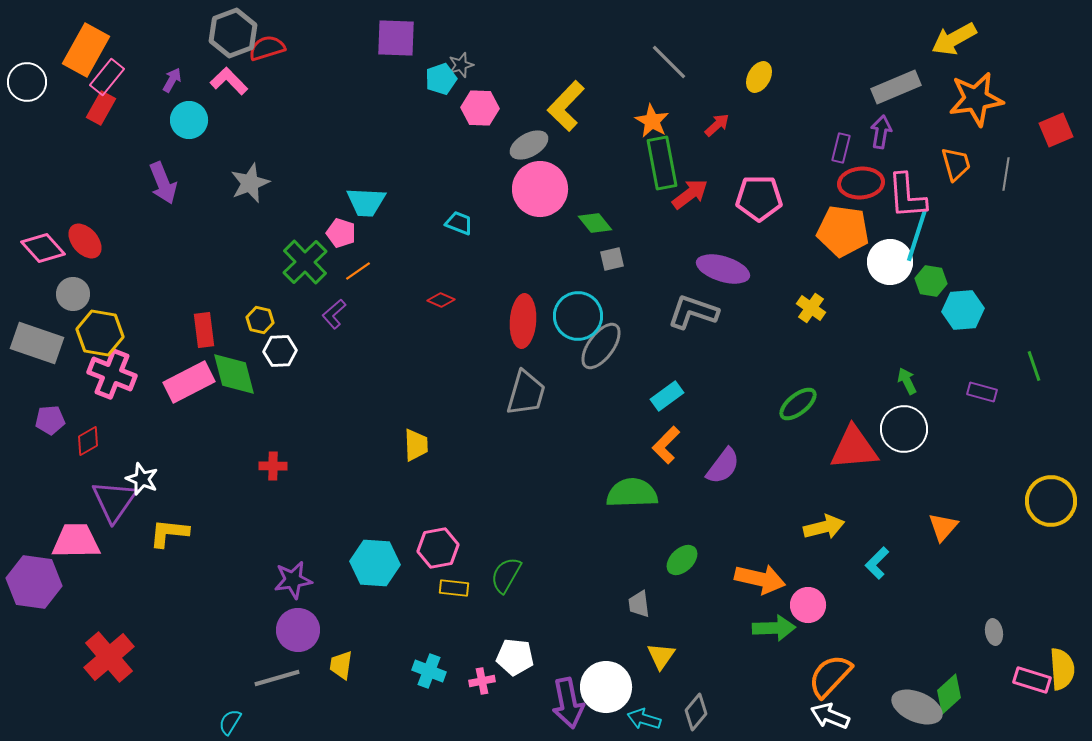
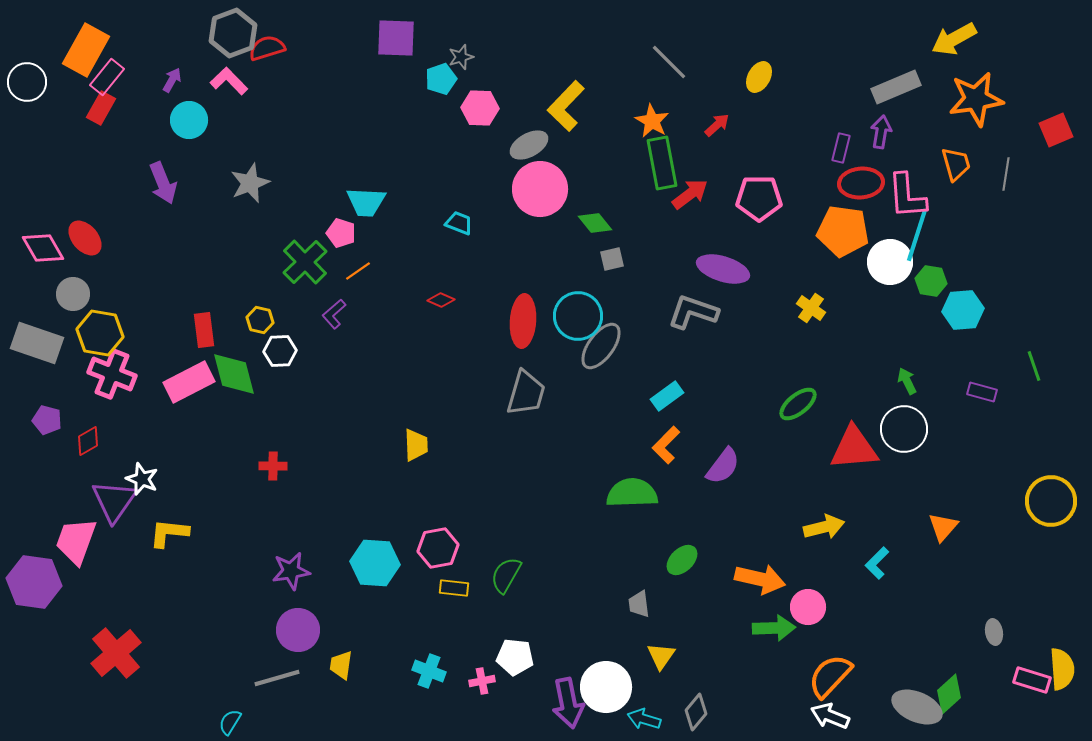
gray star at (461, 65): moved 8 px up
red ellipse at (85, 241): moved 3 px up
pink diamond at (43, 248): rotated 12 degrees clockwise
purple pentagon at (50, 420): moved 3 px left; rotated 20 degrees clockwise
pink trapezoid at (76, 541): rotated 69 degrees counterclockwise
purple star at (293, 580): moved 2 px left, 9 px up
pink circle at (808, 605): moved 2 px down
red cross at (109, 657): moved 7 px right, 4 px up
